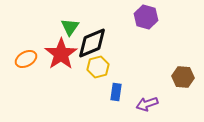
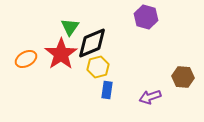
blue rectangle: moved 9 px left, 2 px up
purple arrow: moved 3 px right, 7 px up
